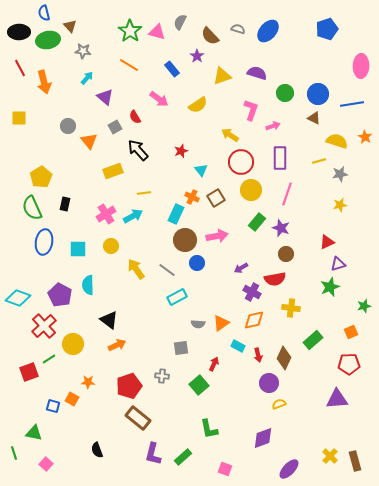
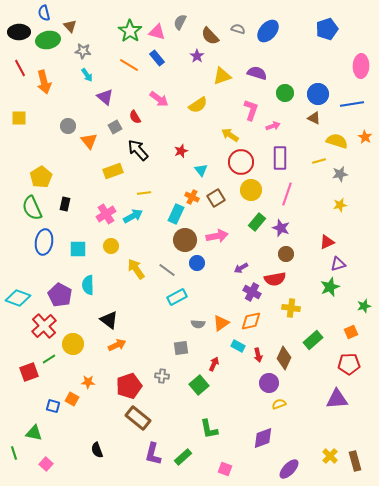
blue rectangle at (172, 69): moved 15 px left, 11 px up
cyan arrow at (87, 78): moved 3 px up; rotated 104 degrees clockwise
orange diamond at (254, 320): moved 3 px left, 1 px down
